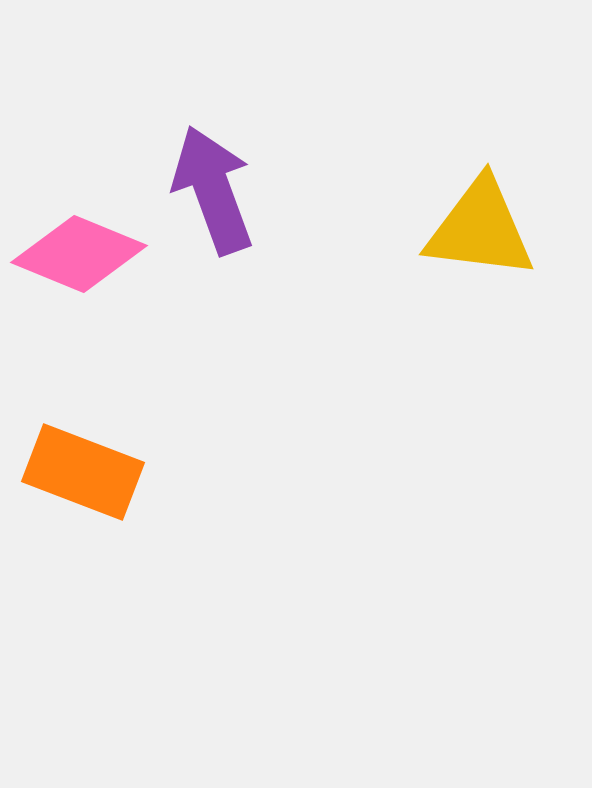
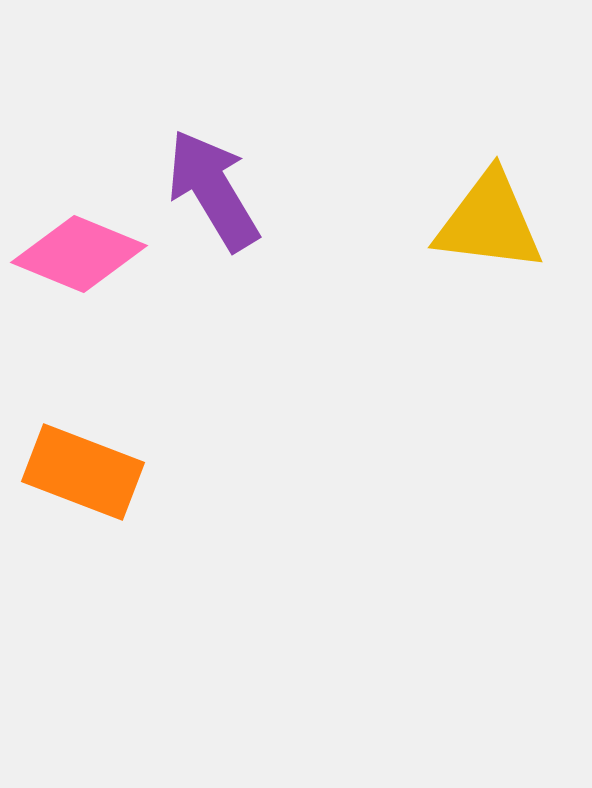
purple arrow: rotated 11 degrees counterclockwise
yellow triangle: moved 9 px right, 7 px up
